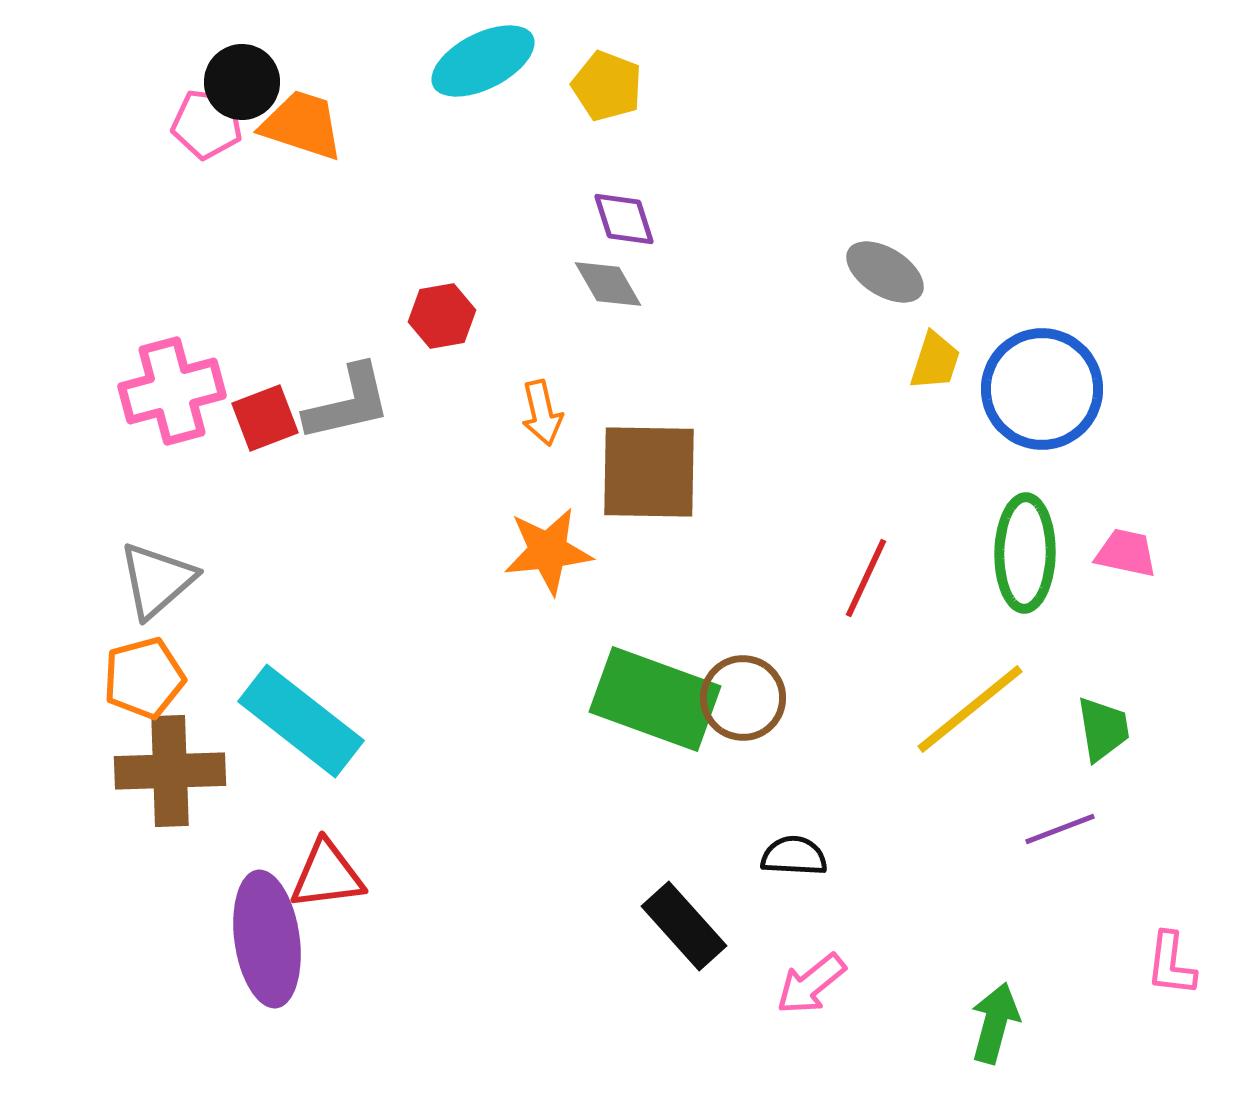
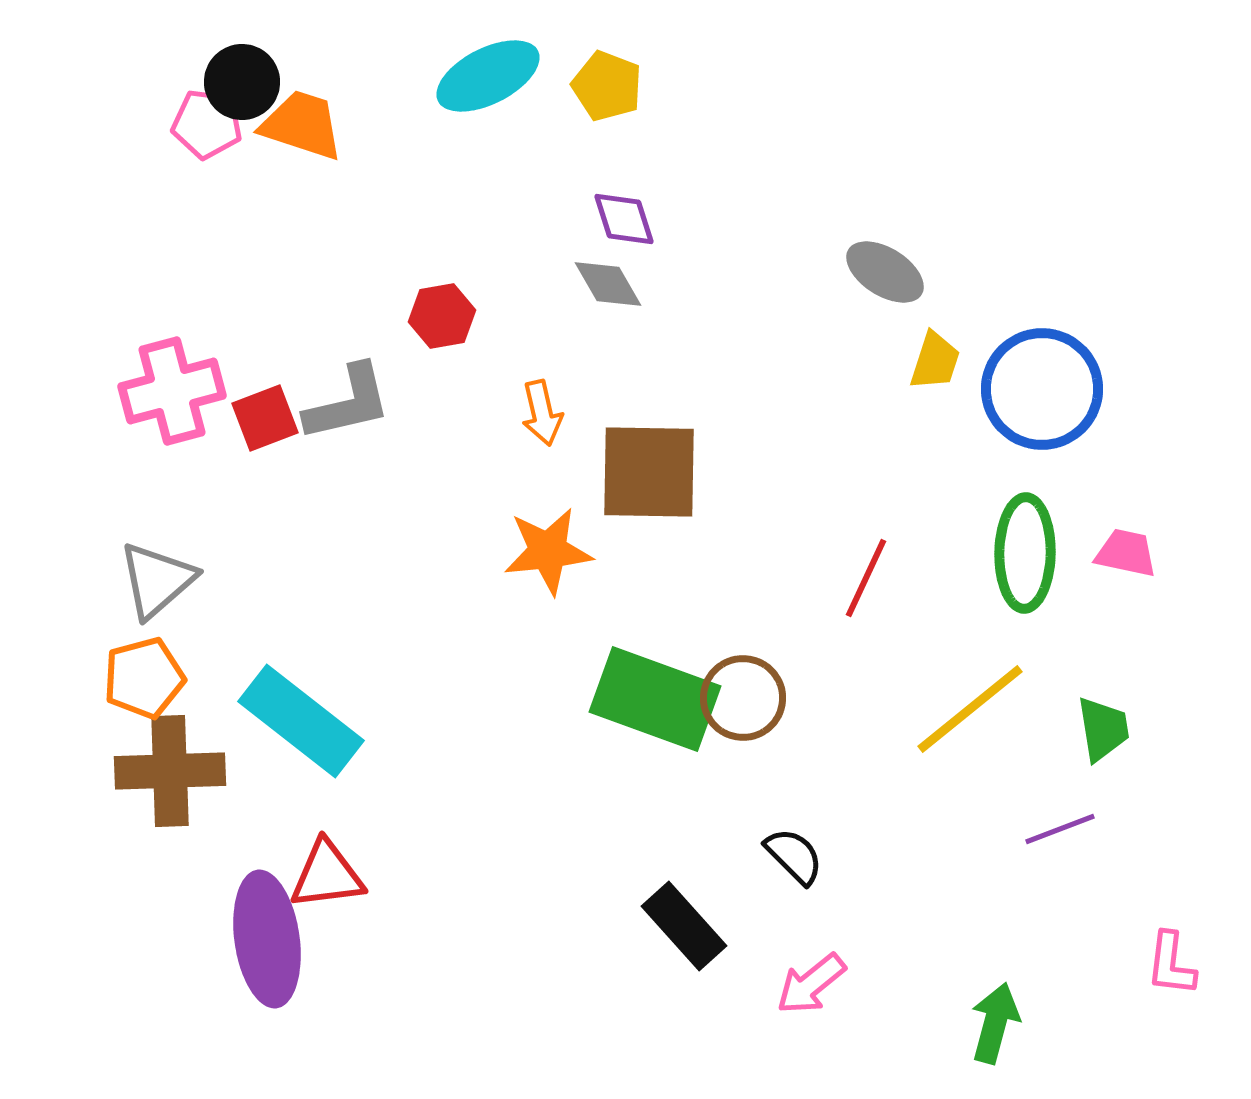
cyan ellipse: moved 5 px right, 15 px down
black semicircle: rotated 42 degrees clockwise
